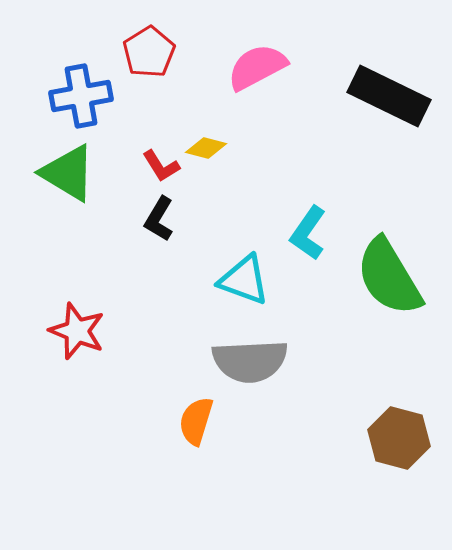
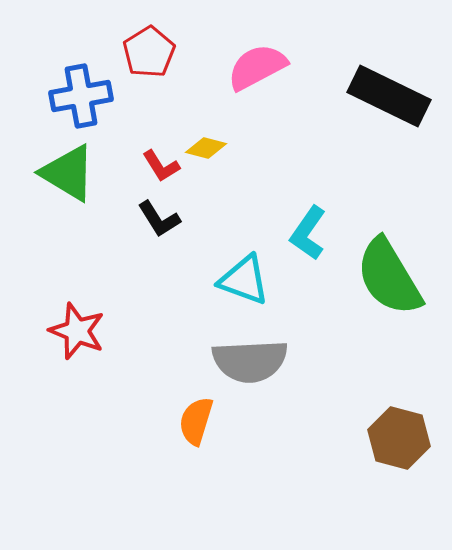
black L-shape: rotated 63 degrees counterclockwise
